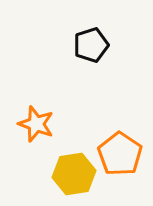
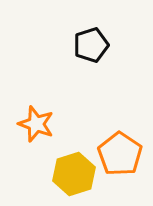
yellow hexagon: rotated 9 degrees counterclockwise
